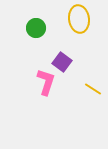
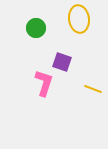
purple square: rotated 18 degrees counterclockwise
pink L-shape: moved 2 px left, 1 px down
yellow line: rotated 12 degrees counterclockwise
